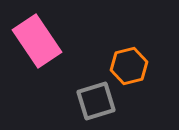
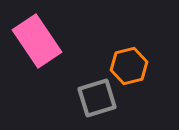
gray square: moved 1 px right, 3 px up
